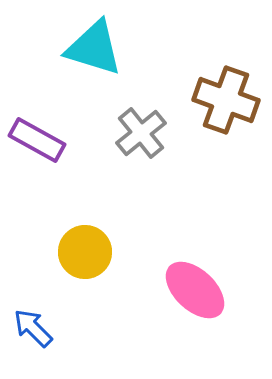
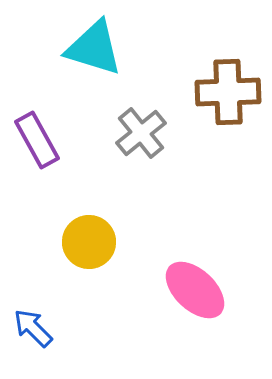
brown cross: moved 2 px right, 8 px up; rotated 22 degrees counterclockwise
purple rectangle: rotated 32 degrees clockwise
yellow circle: moved 4 px right, 10 px up
